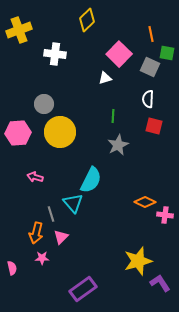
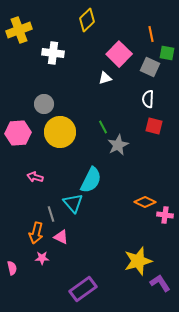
white cross: moved 2 px left, 1 px up
green line: moved 10 px left, 11 px down; rotated 32 degrees counterclockwise
pink triangle: rotated 49 degrees counterclockwise
